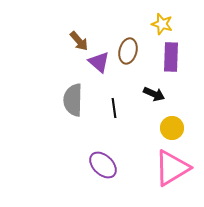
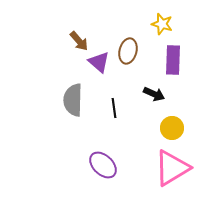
purple rectangle: moved 2 px right, 3 px down
